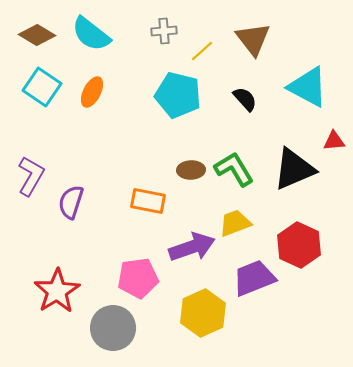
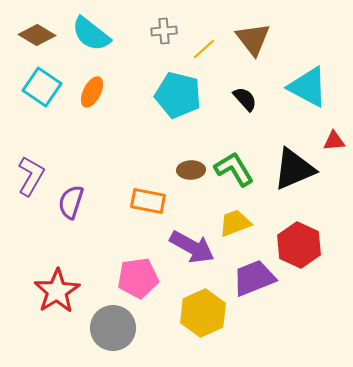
yellow line: moved 2 px right, 2 px up
purple arrow: rotated 48 degrees clockwise
